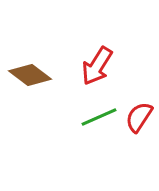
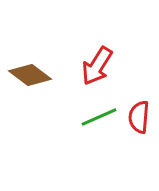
red semicircle: rotated 28 degrees counterclockwise
